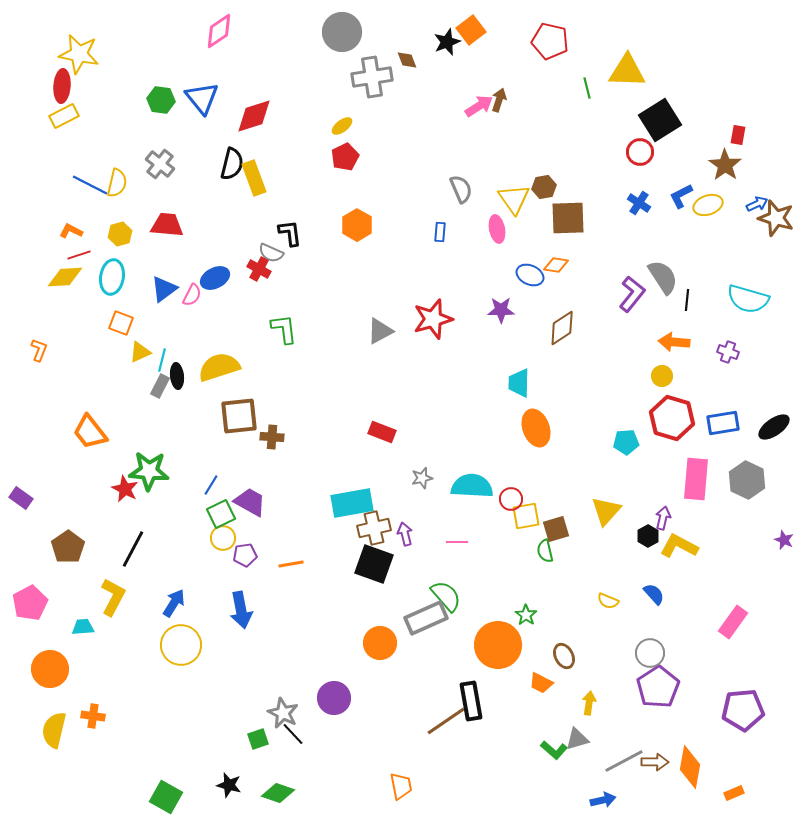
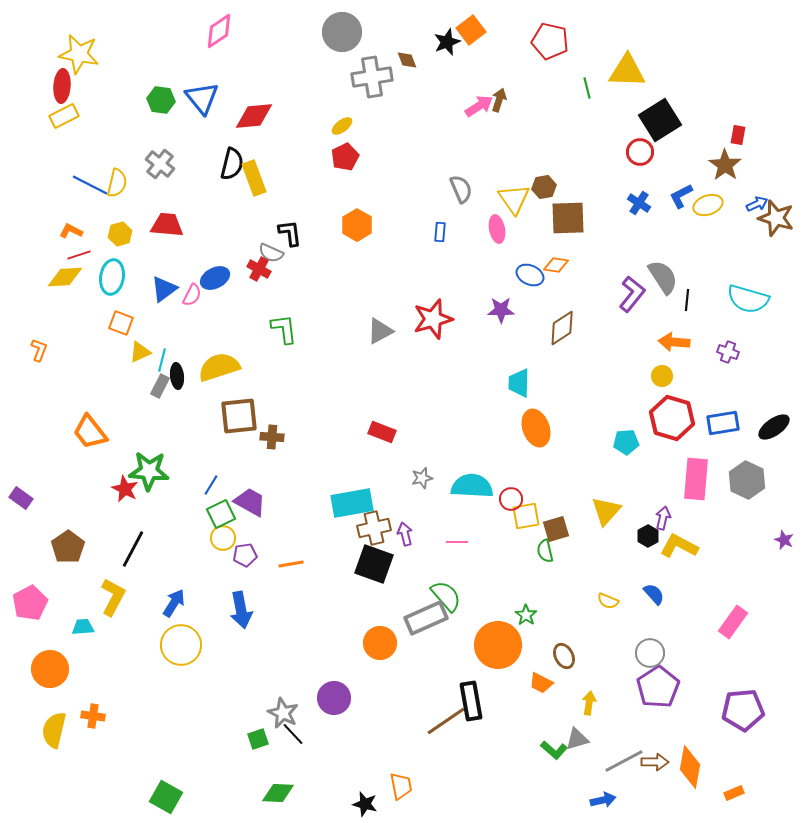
red diamond at (254, 116): rotated 12 degrees clockwise
black star at (229, 785): moved 136 px right, 19 px down
green diamond at (278, 793): rotated 16 degrees counterclockwise
